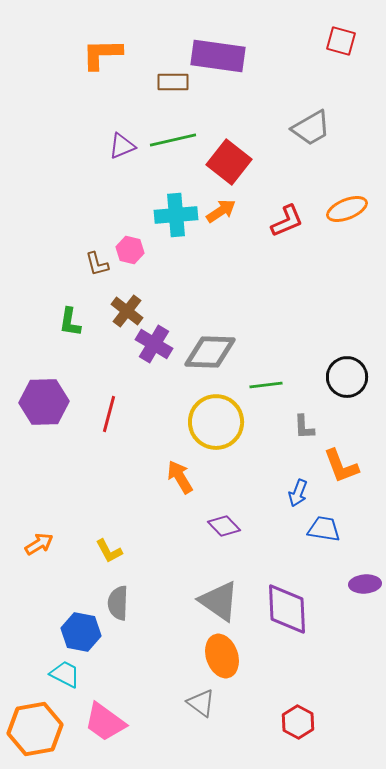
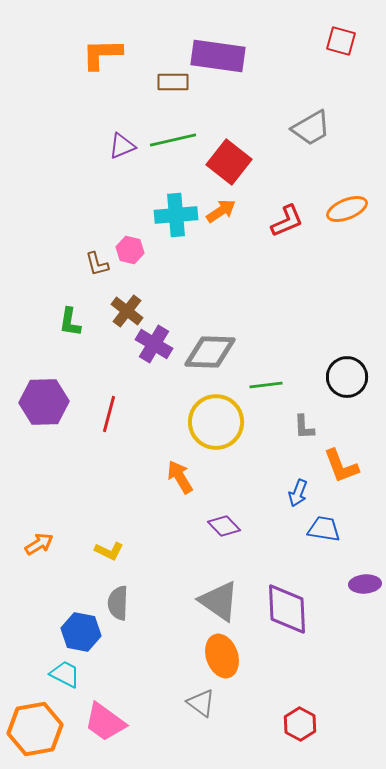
yellow L-shape at (109, 551): rotated 36 degrees counterclockwise
red hexagon at (298, 722): moved 2 px right, 2 px down
